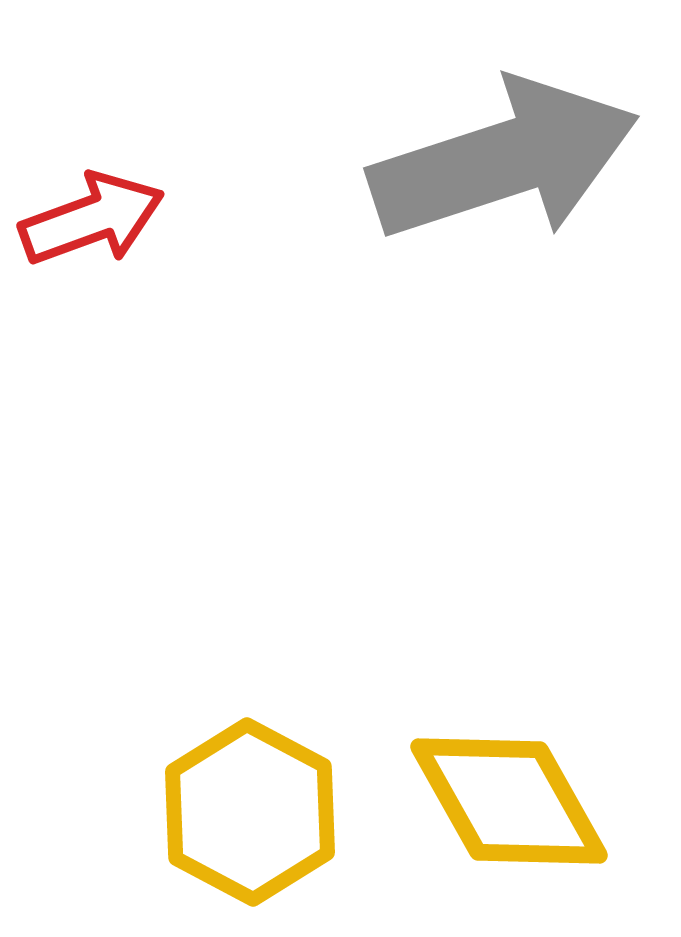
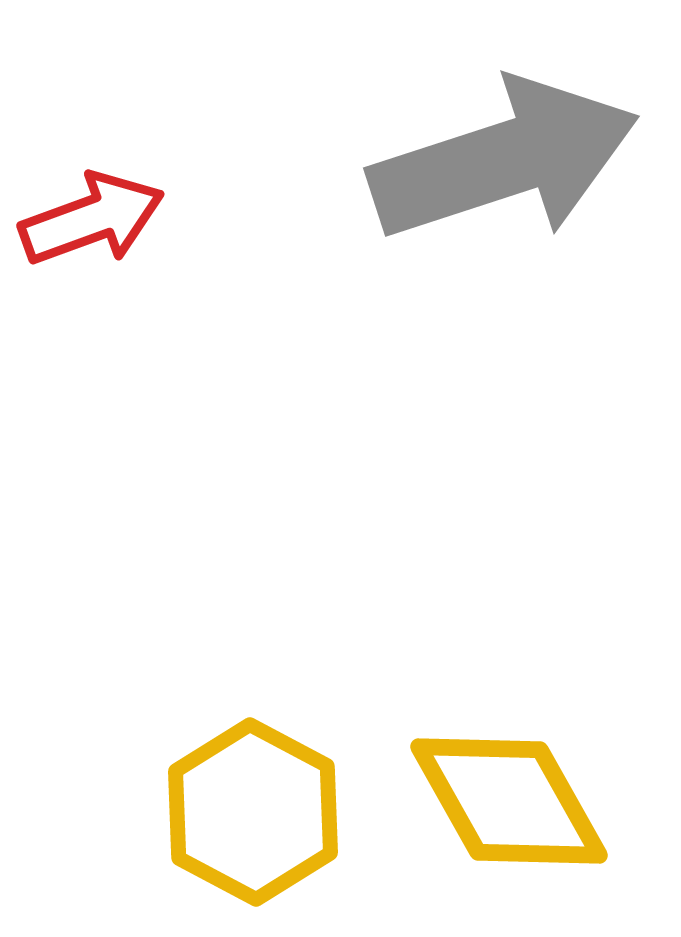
yellow hexagon: moved 3 px right
